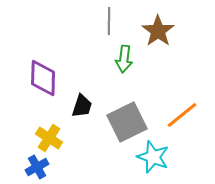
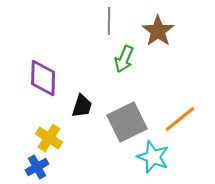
green arrow: rotated 16 degrees clockwise
orange line: moved 2 px left, 4 px down
